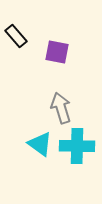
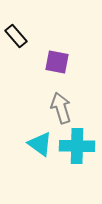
purple square: moved 10 px down
